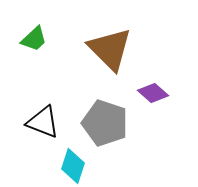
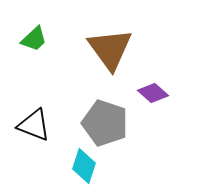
brown triangle: rotated 9 degrees clockwise
black triangle: moved 9 px left, 3 px down
cyan diamond: moved 11 px right
